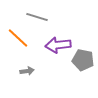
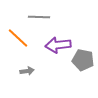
gray line: moved 2 px right; rotated 15 degrees counterclockwise
